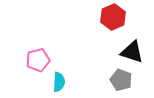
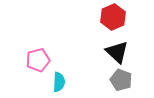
black triangle: moved 15 px left; rotated 25 degrees clockwise
